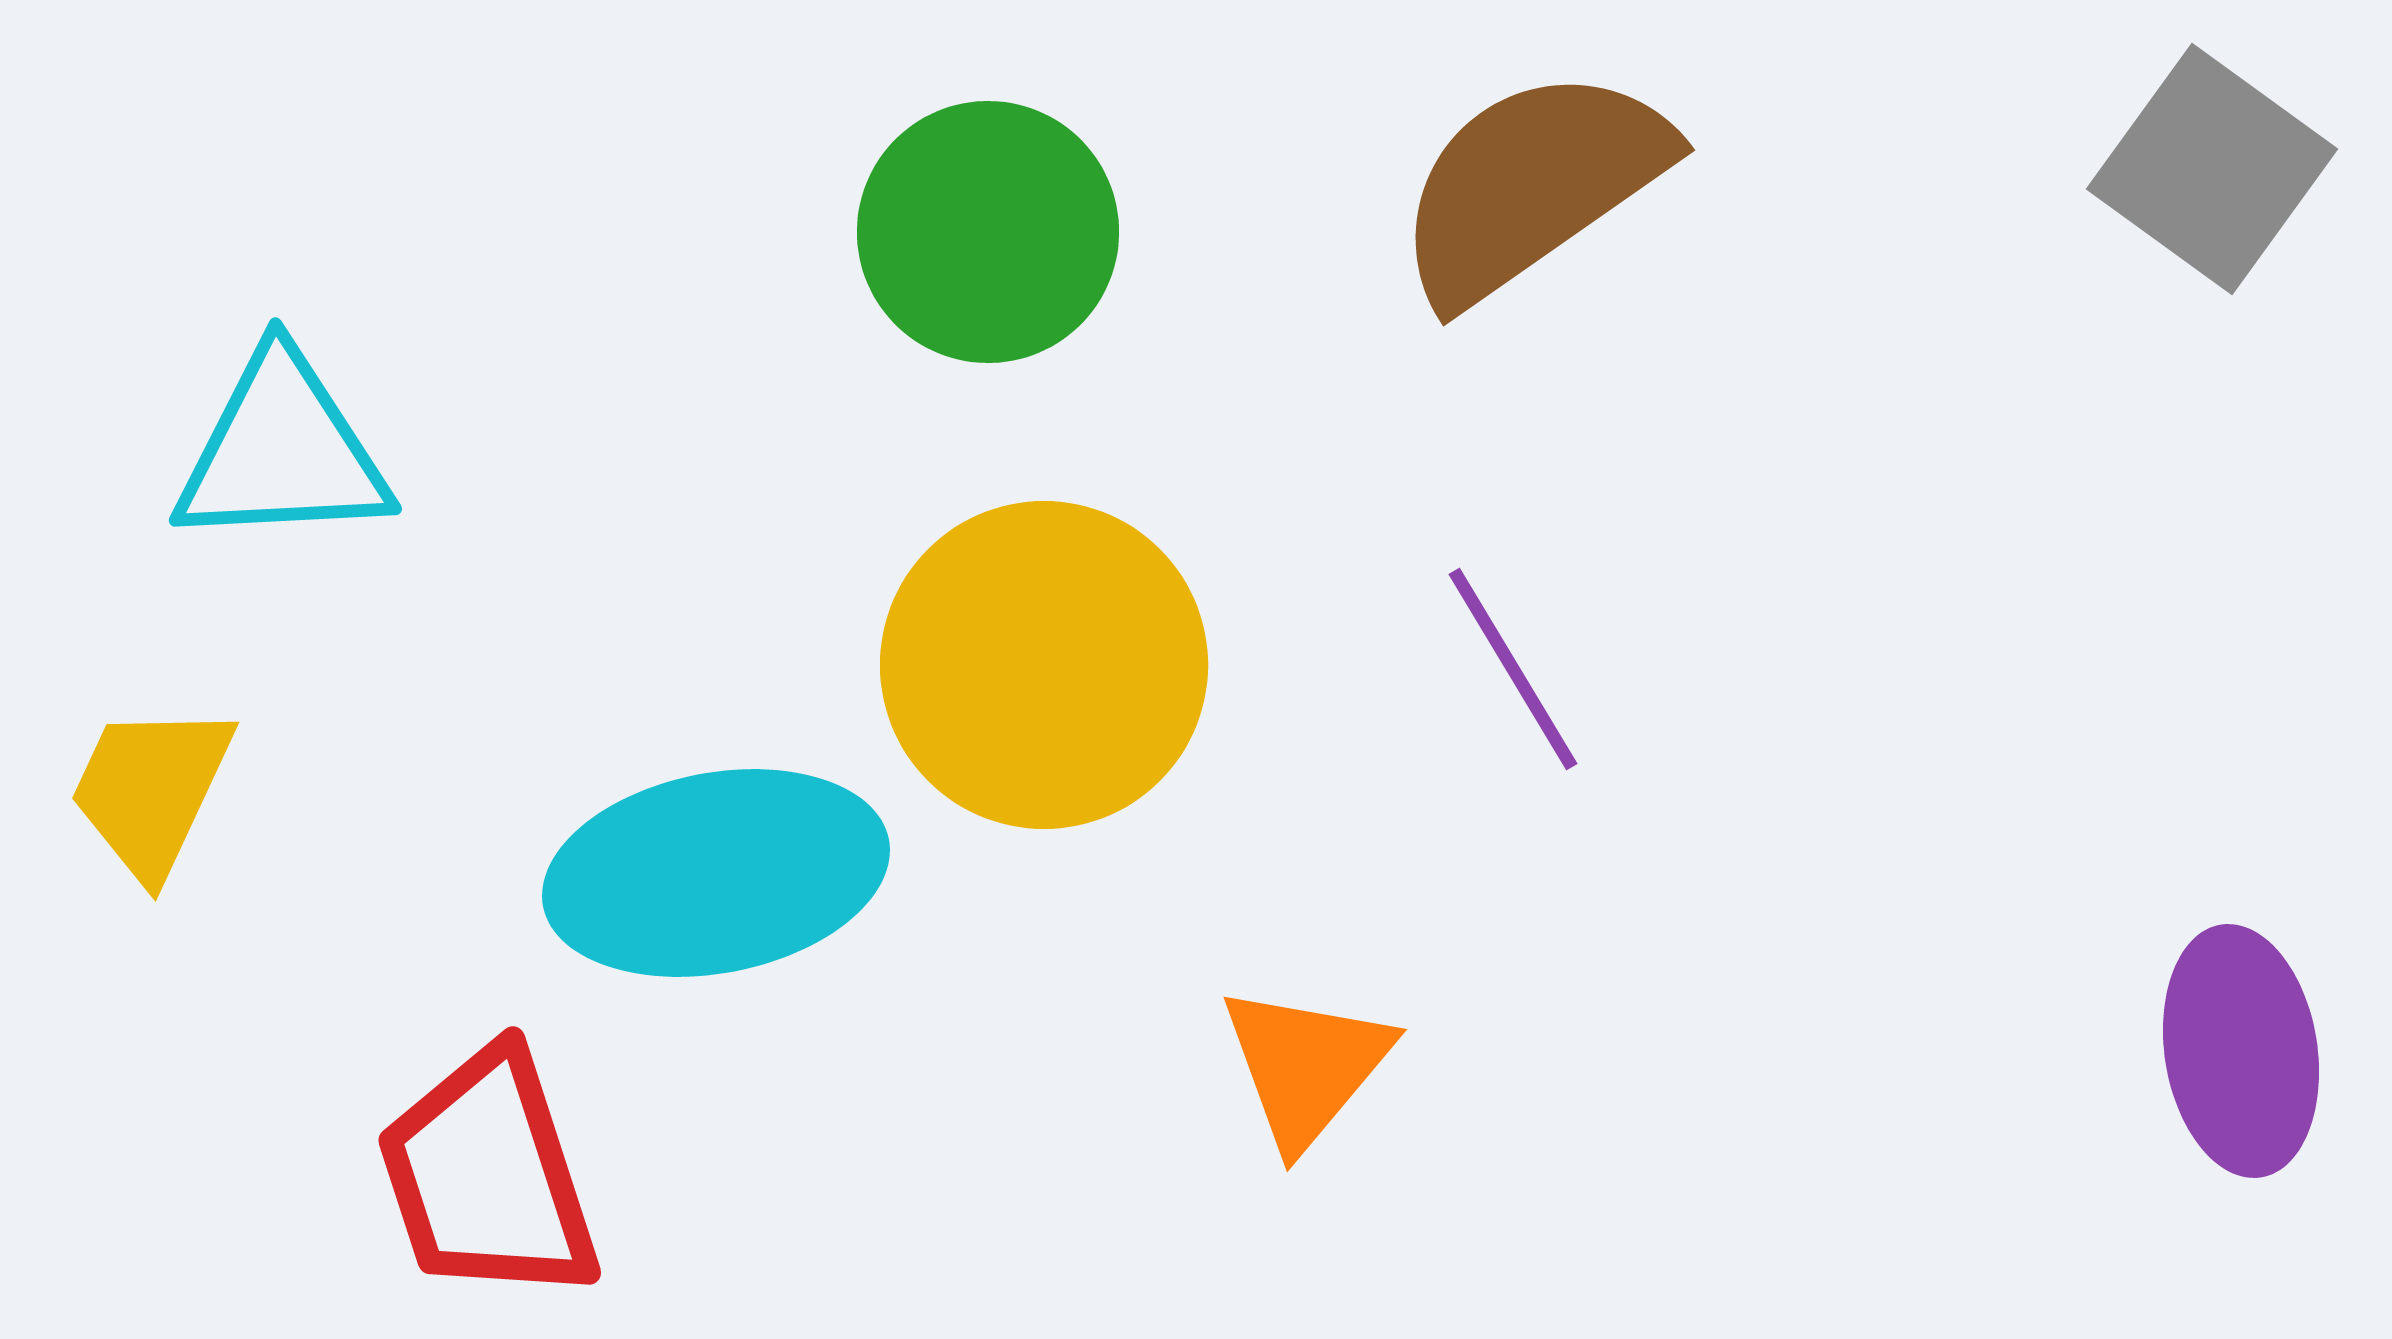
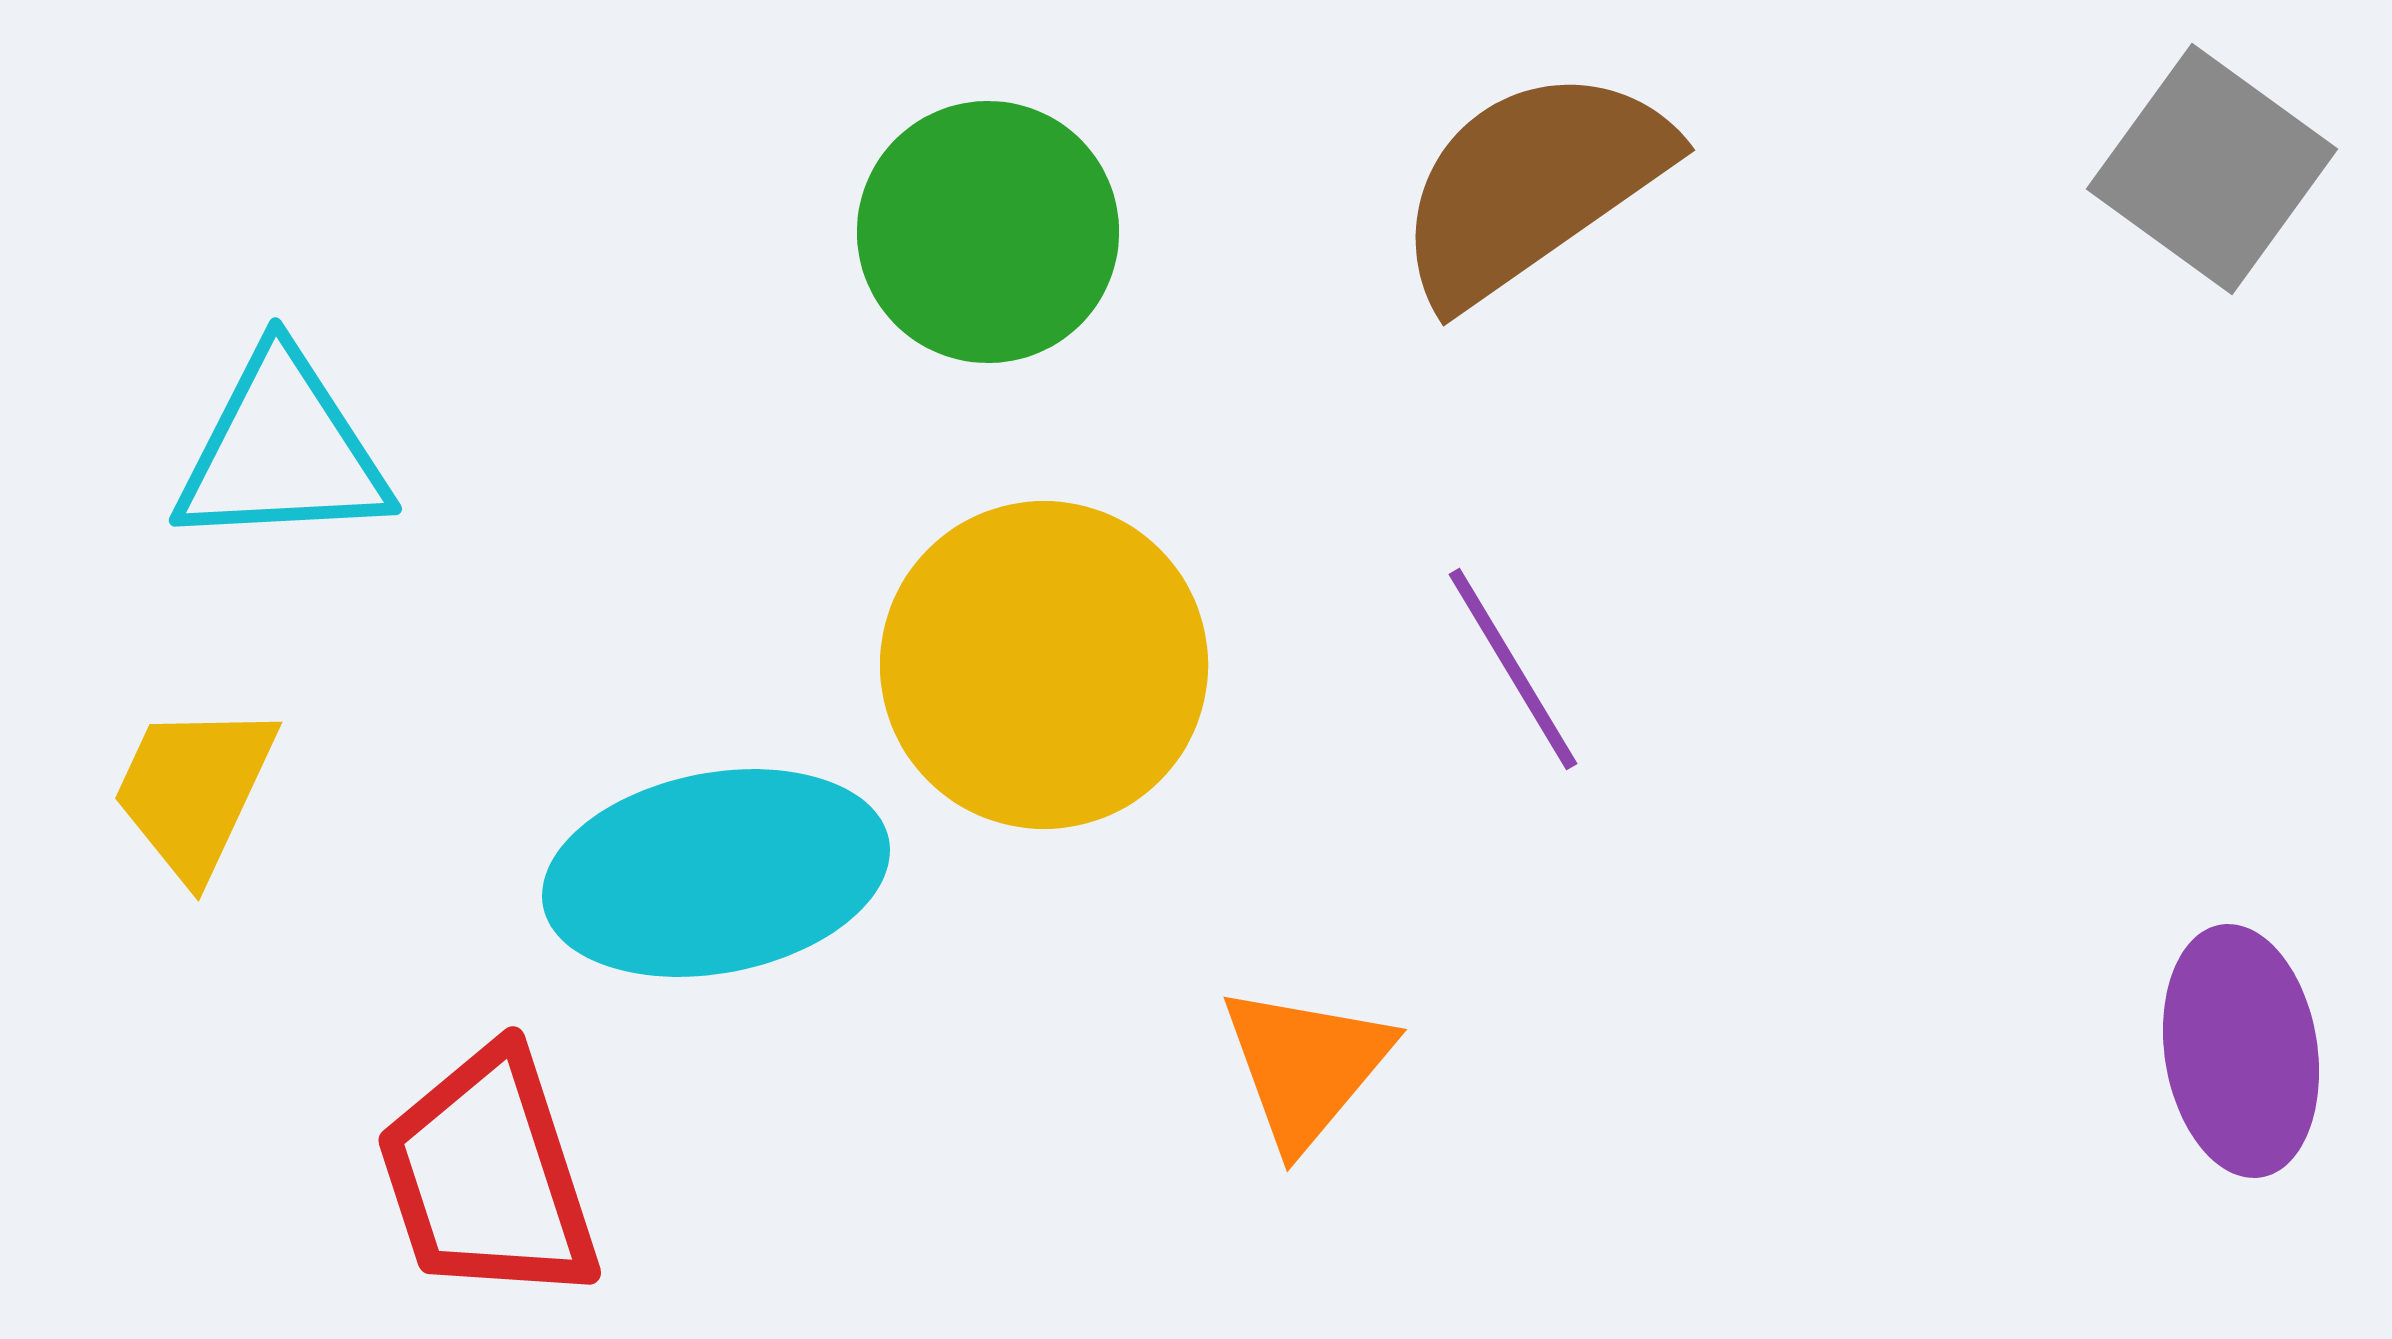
yellow trapezoid: moved 43 px right
